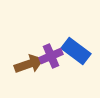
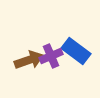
brown arrow: moved 4 px up
